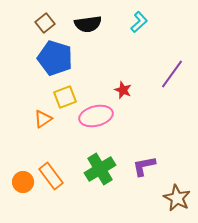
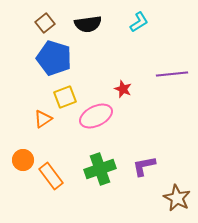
cyan L-shape: rotated 10 degrees clockwise
blue pentagon: moved 1 px left
purple line: rotated 48 degrees clockwise
red star: moved 1 px up
pink ellipse: rotated 12 degrees counterclockwise
green cross: rotated 12 degrees clockwise
orange circle: moved 22 px up
